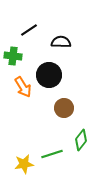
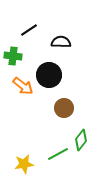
orange arrow: moved 1 px up; rotated 20 degrees counterclockwise
green line: moved 6 px right; rotated 10 degrees counterclockwise
